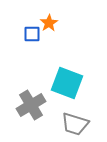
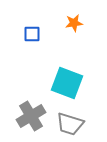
orange star: moved 25 px right; rotated 24 degrees clockwise
gray cross: moved 11 px down
gray trapezoid: moved 5 px left
